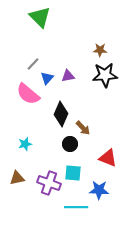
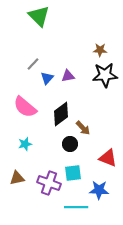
green triangle: moved 1 px left, 1 px up
pink semicircle: moved 3 px left, 13 px down
black diamond: rotated 30 degrees clockwise
cyan square: rotated 12 degrees counterclockwise
